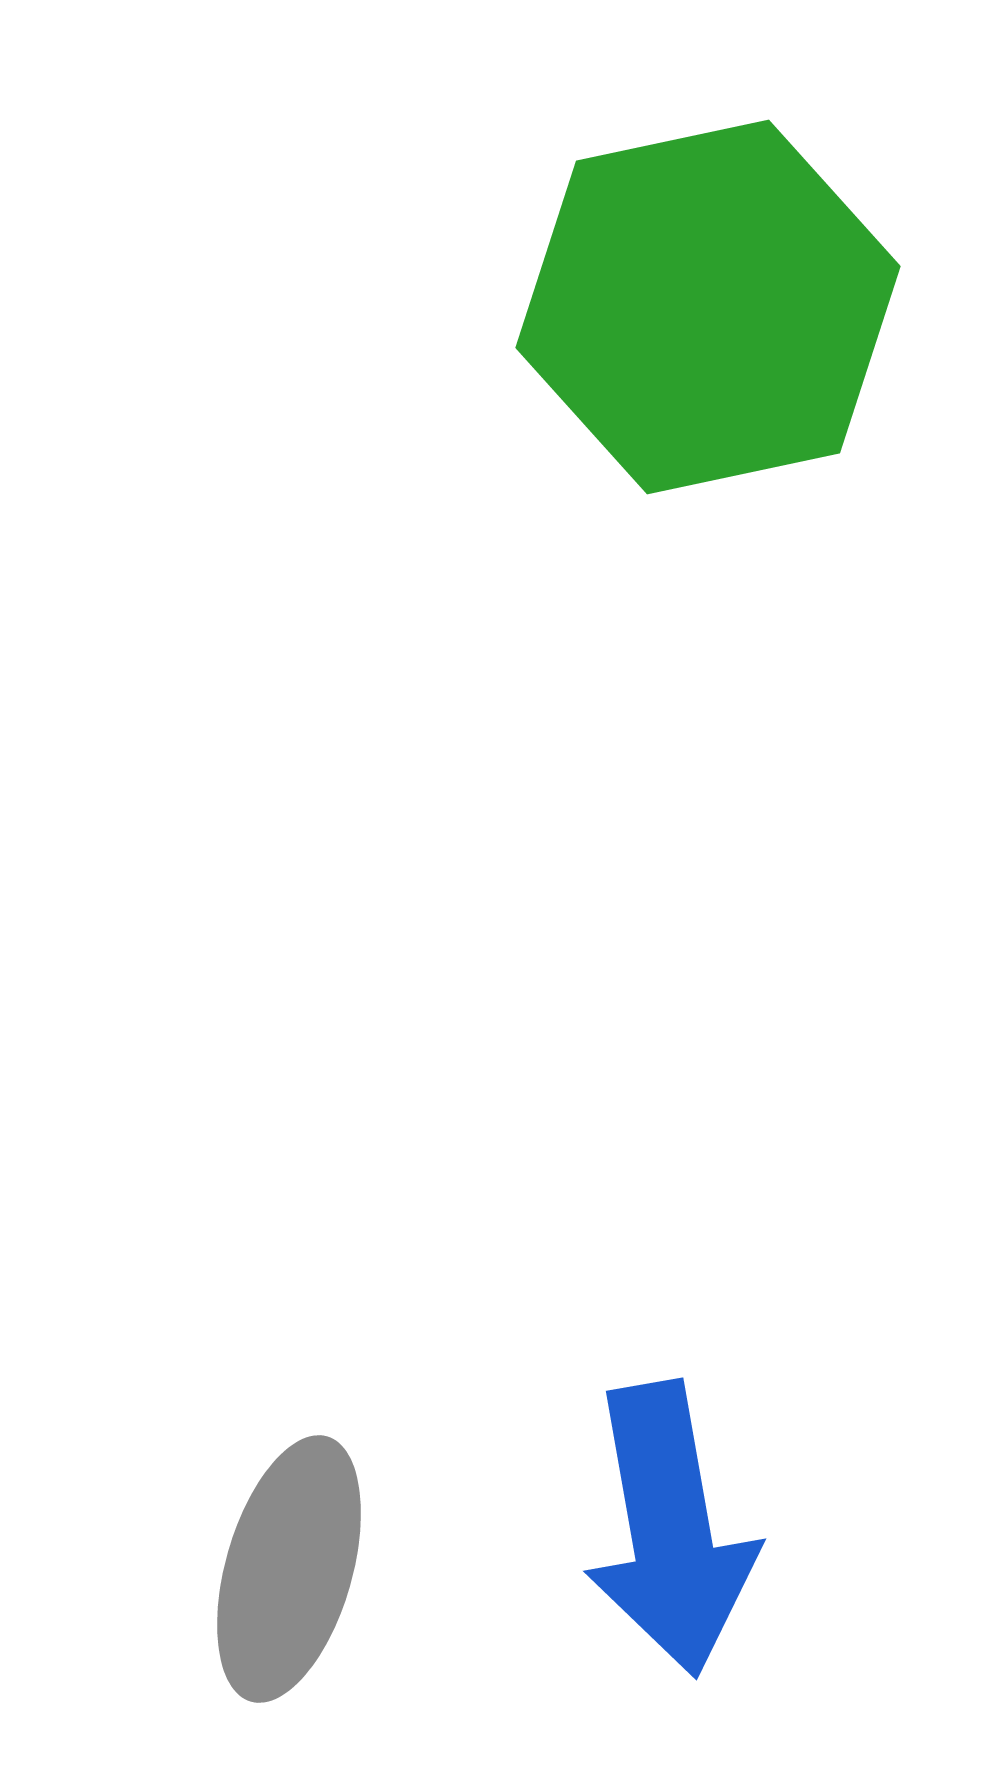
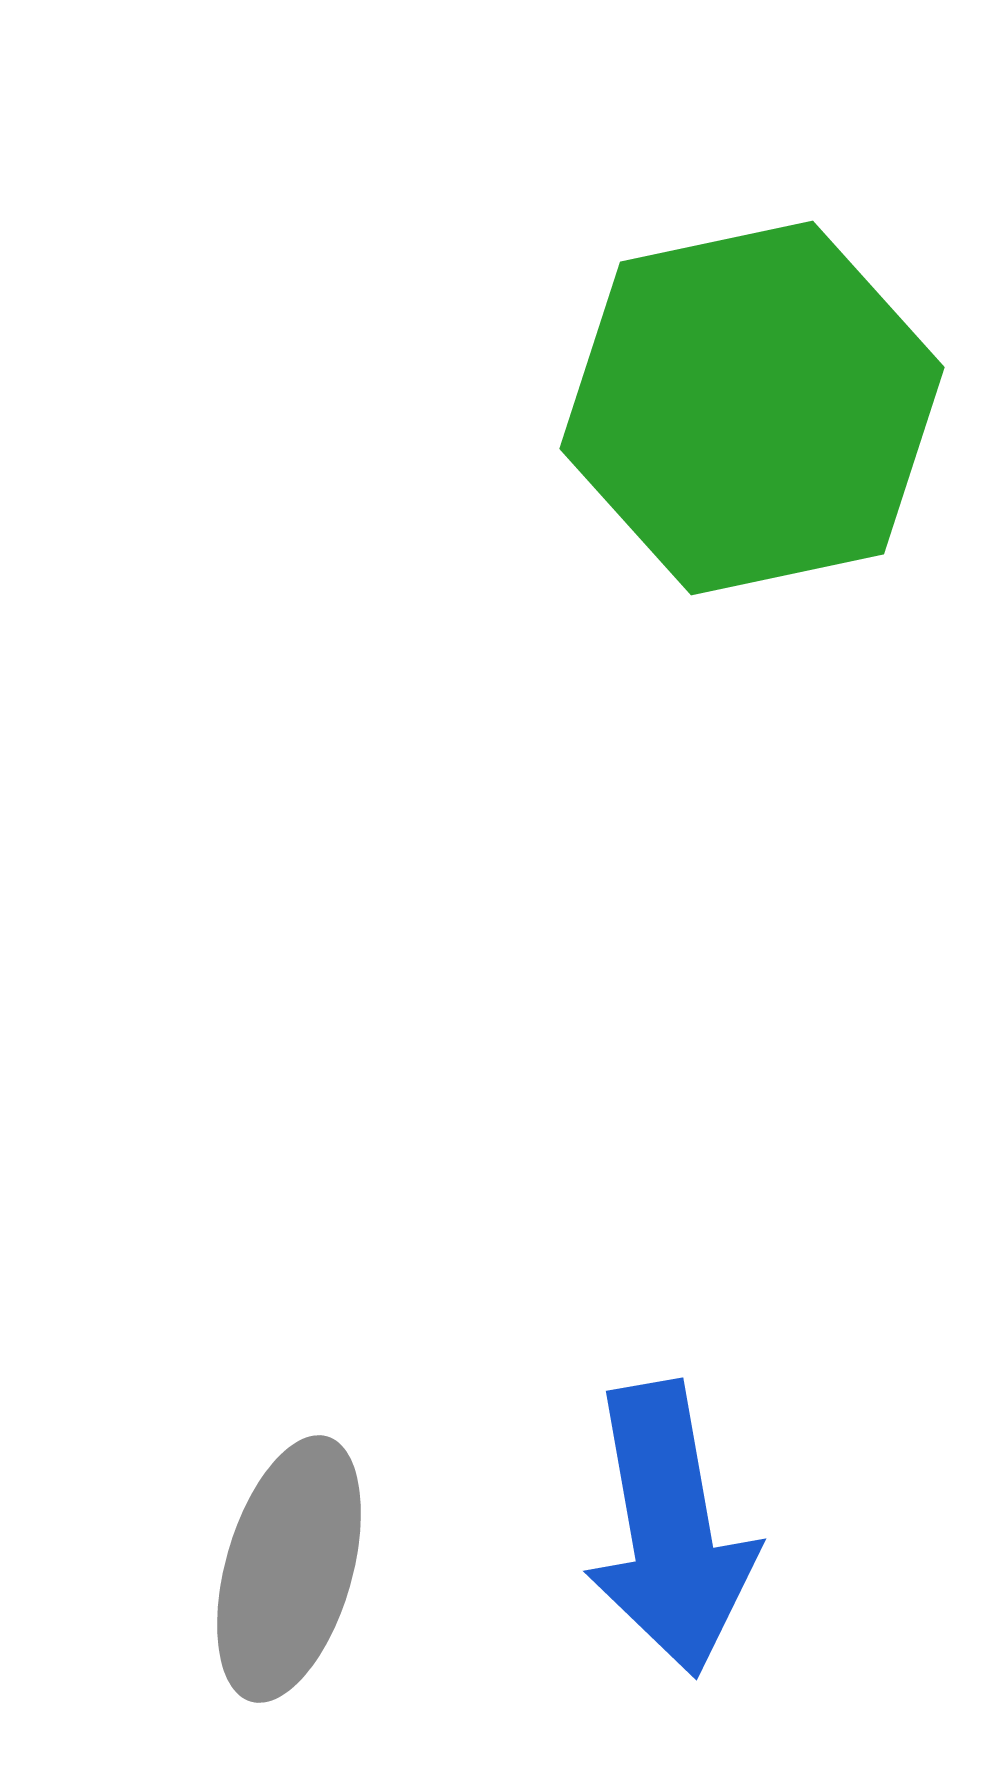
green hexagon: moved 44 px right, 101 px down
